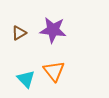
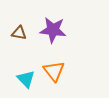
brown triangle: rotated 42 degrees clockwise
